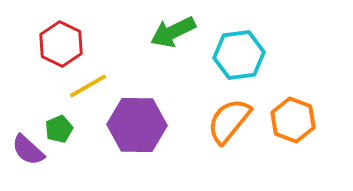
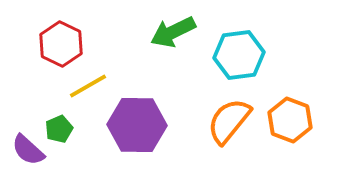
orange hexagon: moved 3 px left
